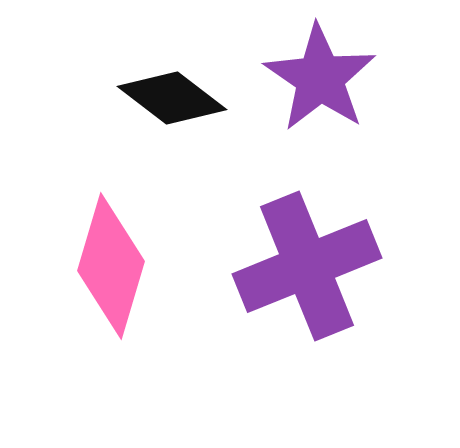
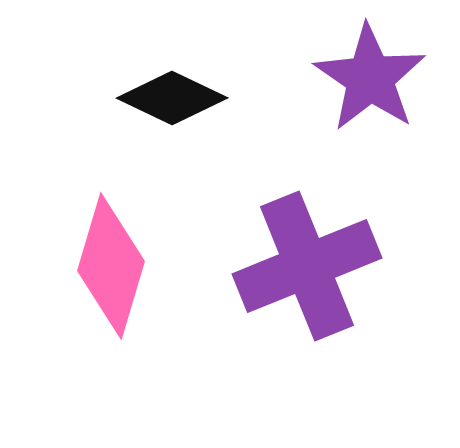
purple star: moved 50 px right
black diamond: rotated 12 degrees counterclockwise
